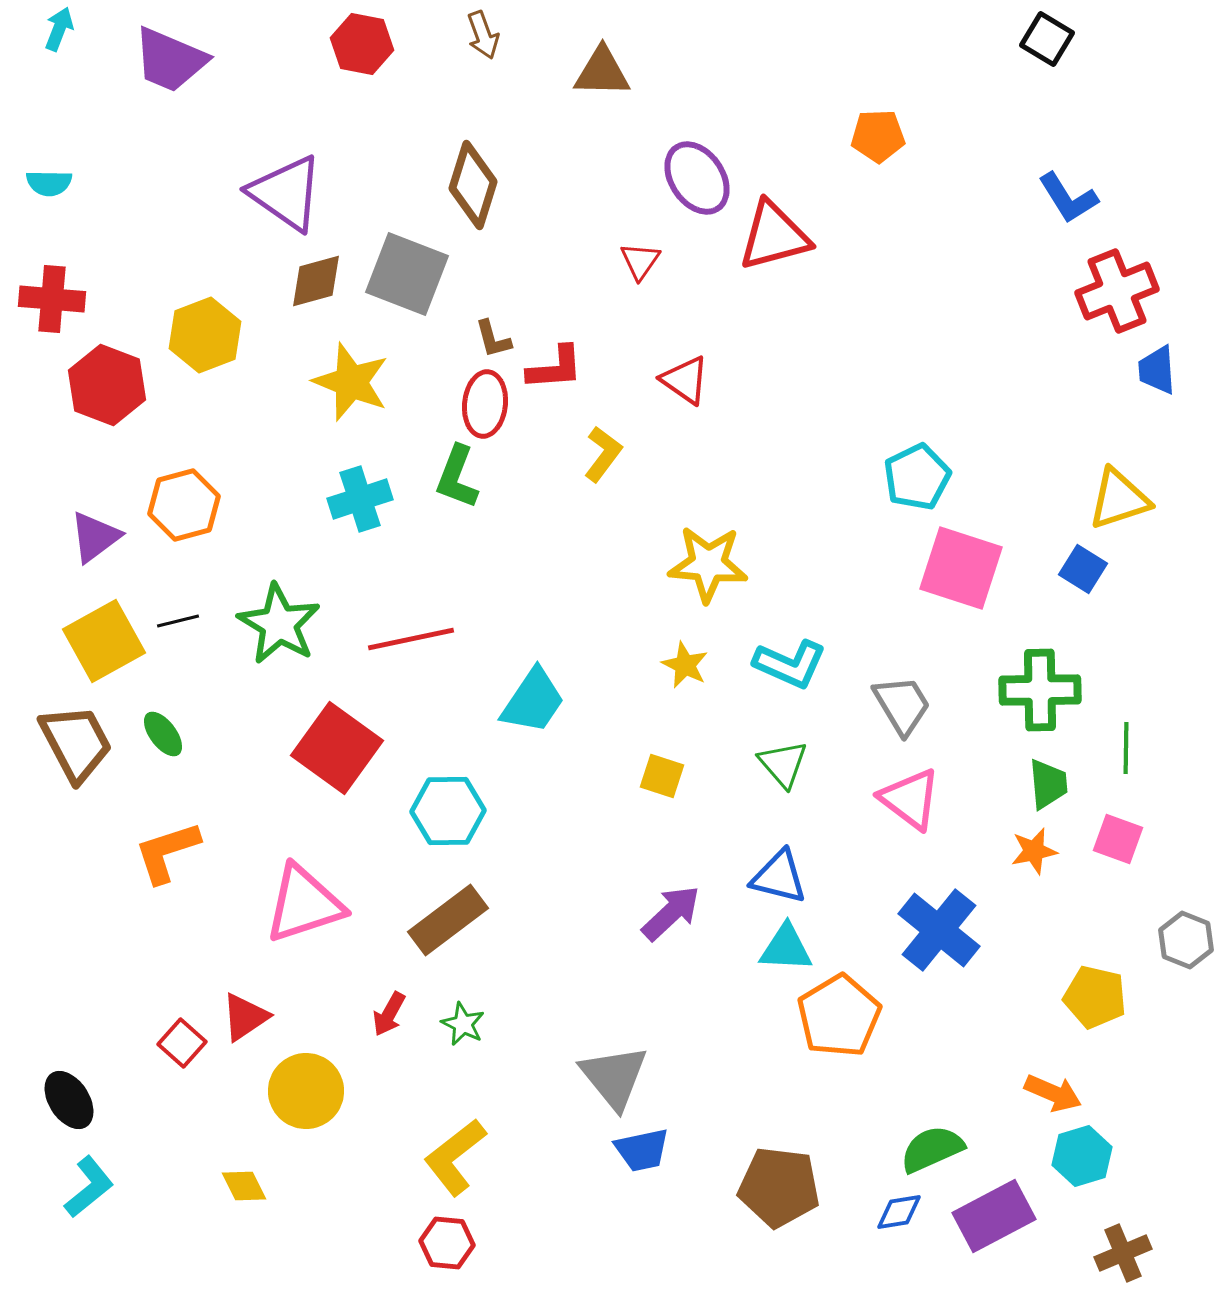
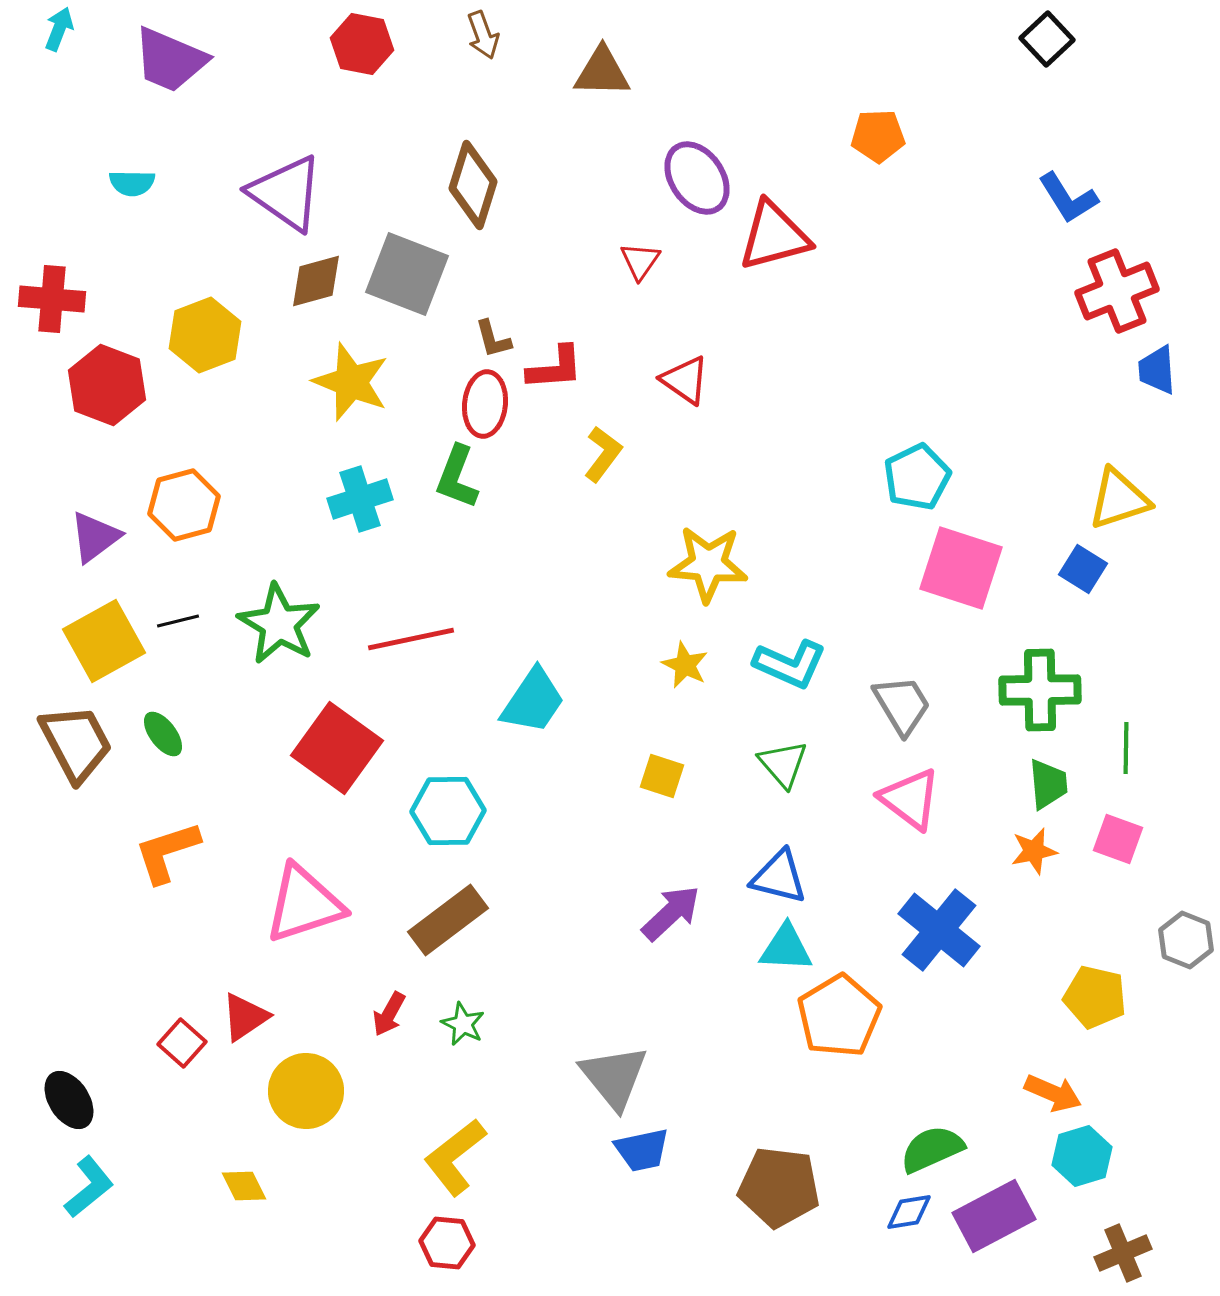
black square at (1047, 39): rotated 16 degrees clockwise
cyan semicircle at (49, 183): moved 83 px right
blue diamond at (899, 1212): moved 10 px right
